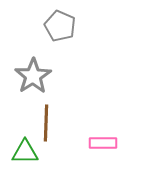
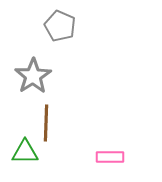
pink rectangle: moved 7 px right, 14 px down
